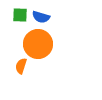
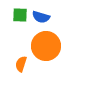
orange circle: moved 8 px right, 2 px down
orange semicircle: moved 2 px up
